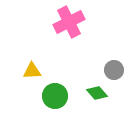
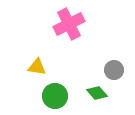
pink cross: moved 2 px down
yellow triangle: moved 5 px right, 4 px up; rotated 12 degrees clockwise
